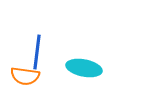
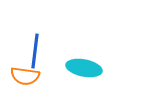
blue line: moved 2 px left, 1 px up
